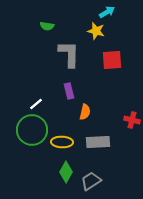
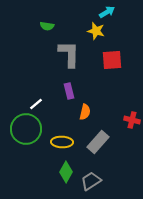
green circle: moved 6 px left, 1 px up
gray rectangle: rotated 45 degrees counterclockwise
